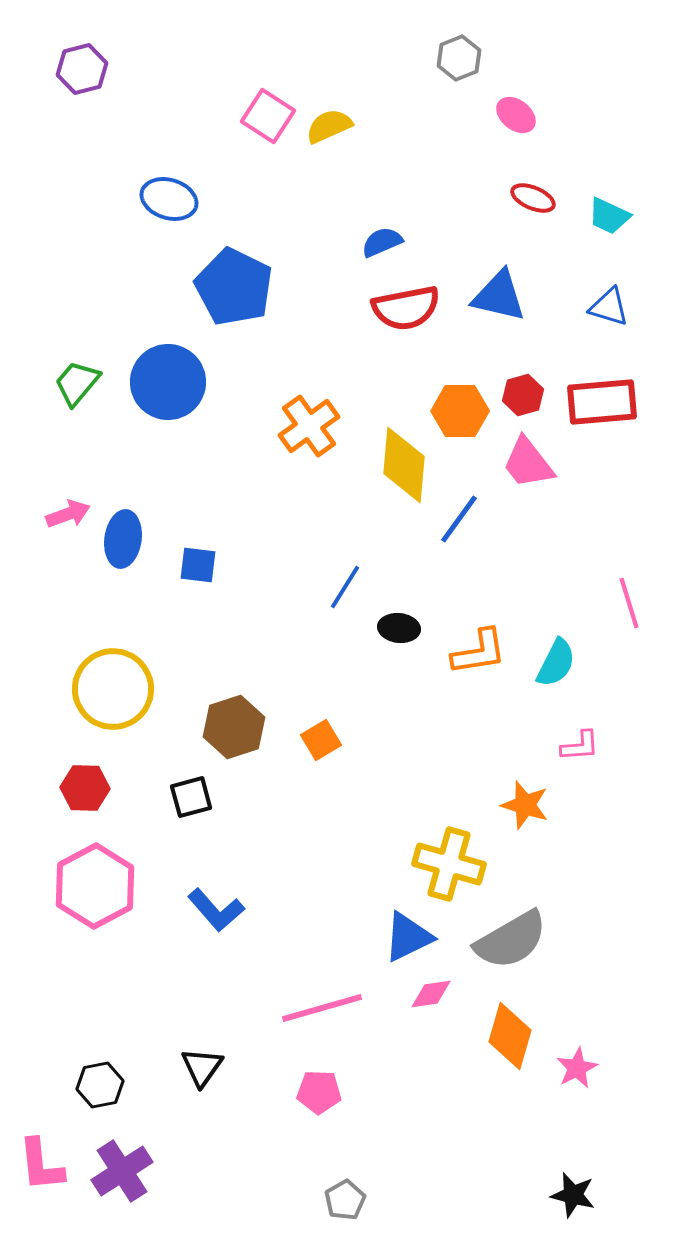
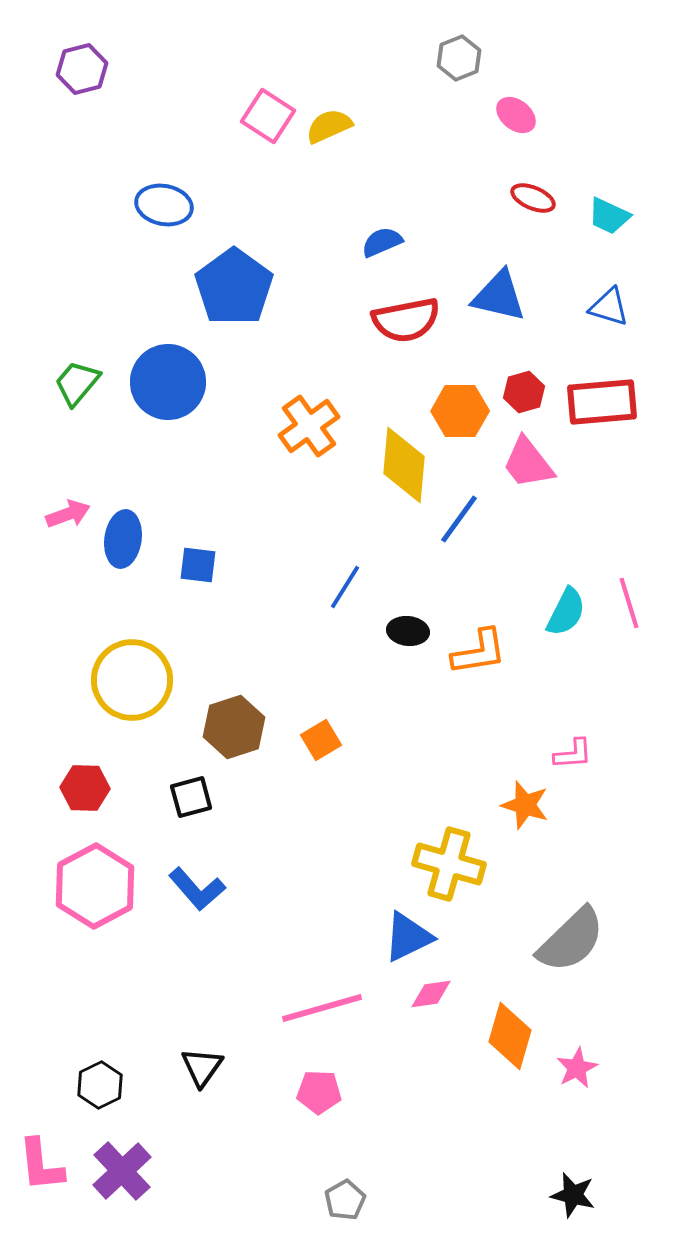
blue ellipse at (169, 199): moved 5 px left, 6 px down; rotated 6 degrees counterclockwise
blue pentagon at (234, 287): rotated 10 degrees clockwise
red semicircle at (406, 308): moved 12 px down
red hexagon at (523, 395): moved 1 px right, 3 px up
black ellipse at (399, 628): moved 9 px right, 3 px down
cyan semicircle at (556, 663): moved 10 px right, 51 px up
yellow circle at (113, 689): moved 19 px right, 9 px up
pink L-shape at (580, 746): moved 7 px left, 8 px down
blue L-shape at (216, 910): moved 19 px left, 21 px up
gray semicircle at (511, 940): moved 60 px right; rotated 14 degrees counterclockwise
black hexagon at (100, 1085): rotated 15 degrees counterclockwise
purple cross at (122, 1171): rotated 10 degrees counterclockwise
